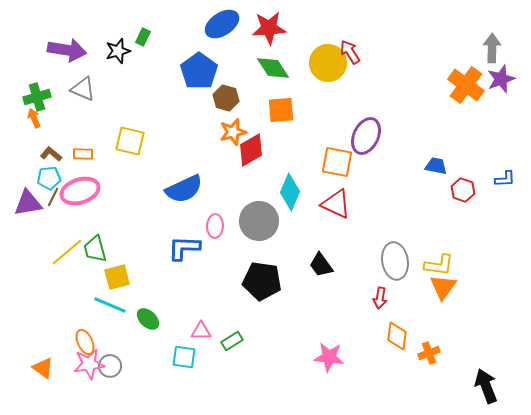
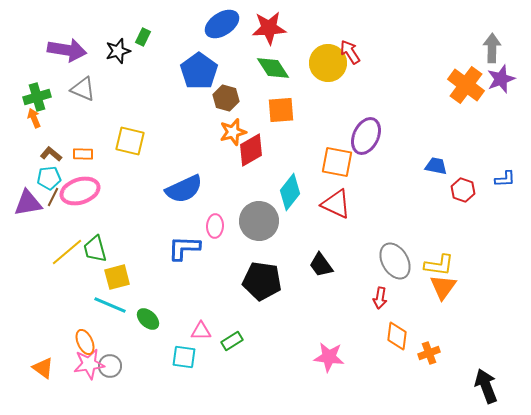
cyan diamond at (290, 192): rotated 15 degrees clockwise
gray ellipse at (395, 261): rotated 21 degrees counterclockwise
